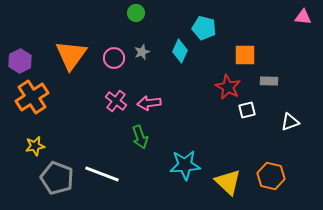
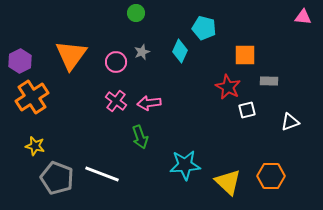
pink circle: moved 2 px right, 4 px down
yellow star: rotated 24 degrees clockwise
orange hexagon: rotated 12 degrees counterclockwise
